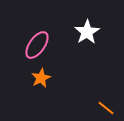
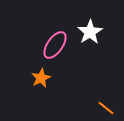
white star: moved 3 px right
pink ellipse: moved 18 px right
